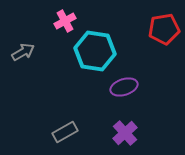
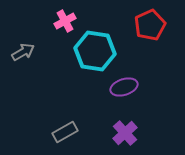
red pentagon: moved 14 px left, 4 px up; rotated 16 degrees counterclockwise
